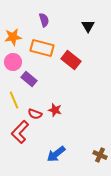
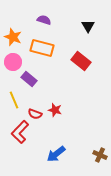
purple semicircle: rotated 56 degrees counterclockwise
orange star: rotated 30 degrees clockwise
red rectangle: moved 10 px right, 1 px down
